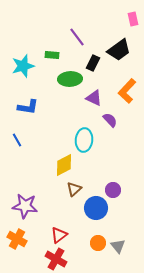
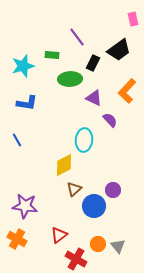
blue L-shape: moved 1 px left, 4 px up
blue circle: moved 2 px left, 2 px up
orange circle: moved 1 px down
red cross: moved 20 px right
